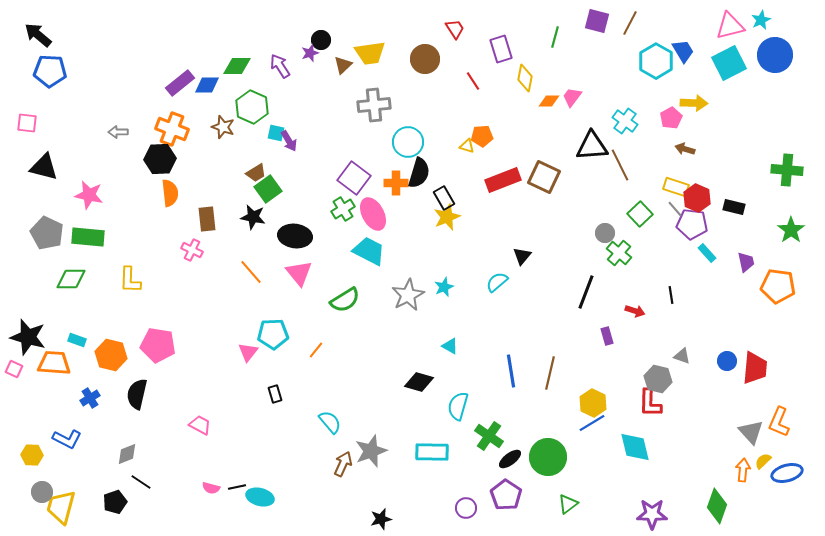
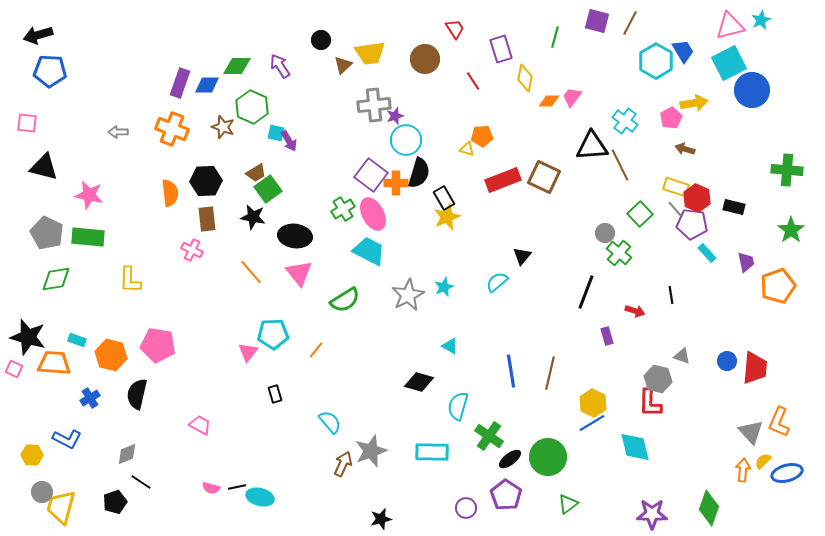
black arrow at (38, 35): rotated 56 degrees counterclockwise
purple star at (310, 53): moved 85 px right, 63 px down
blue circle at (775, 55): moved 23 px left, 35 px down
purple rectangle at (180, 83): rotated 32 degrees counterclockwise
yellow arrow at (694, 103): rotated 12 degrees counterclockwise
cyan circle at (408, 142): moved 2 px left, 2 px up
yellow triangle at (467, 146): moved 3 px down
black hexagon at (160, 159): moved 46 px right, 22 px down
purple square at (354, 178): moved 17 px right, 3 px up
green diamond at (71, 279): moved 15 px left; rotated 8 degrees counterclockwise
orange pentagon at (778, 286): rotated 28 degrees counterclockwise
green diamond at (717, 506): moved 8 px left, 2 px down
